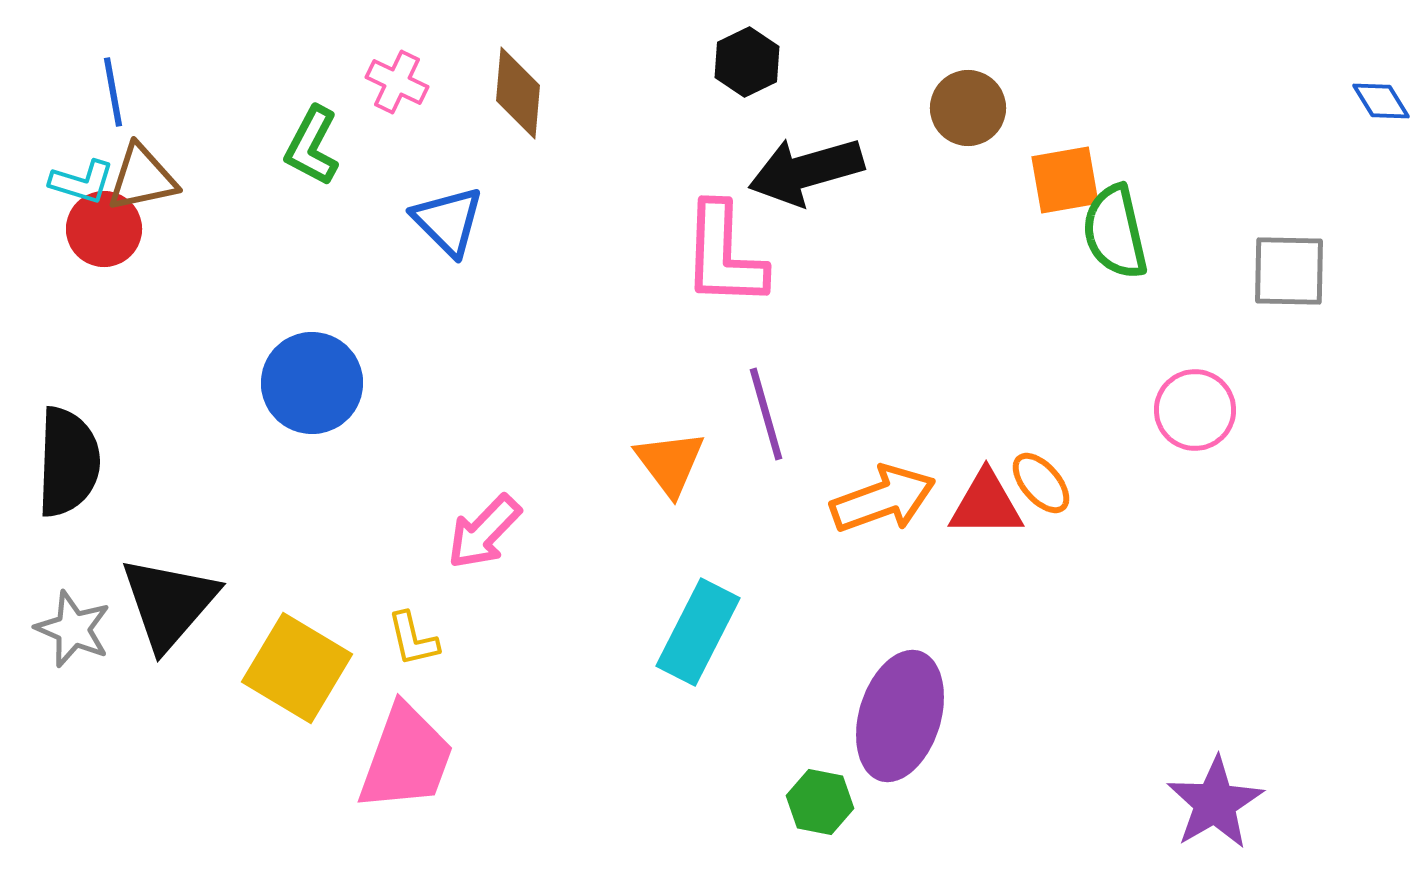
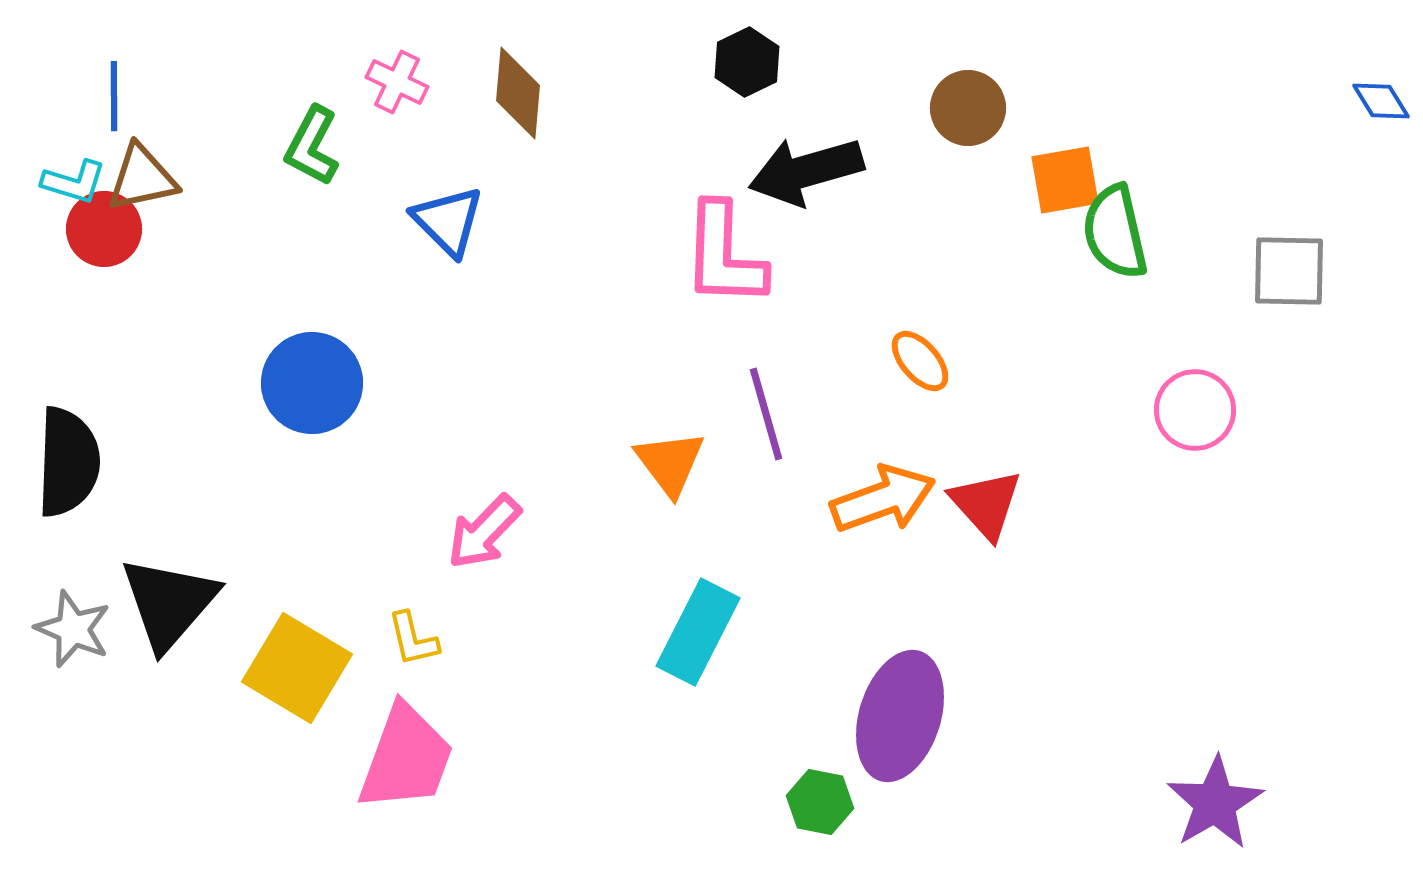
blue line: moved 1 px right, 4 px down; rotated 10 degrees clockwise
cyan L-shape: moved 8 px left
orange ellipse: moved 121 px left, 122 px up
red triangle: rotated 48 degrees clockwise
